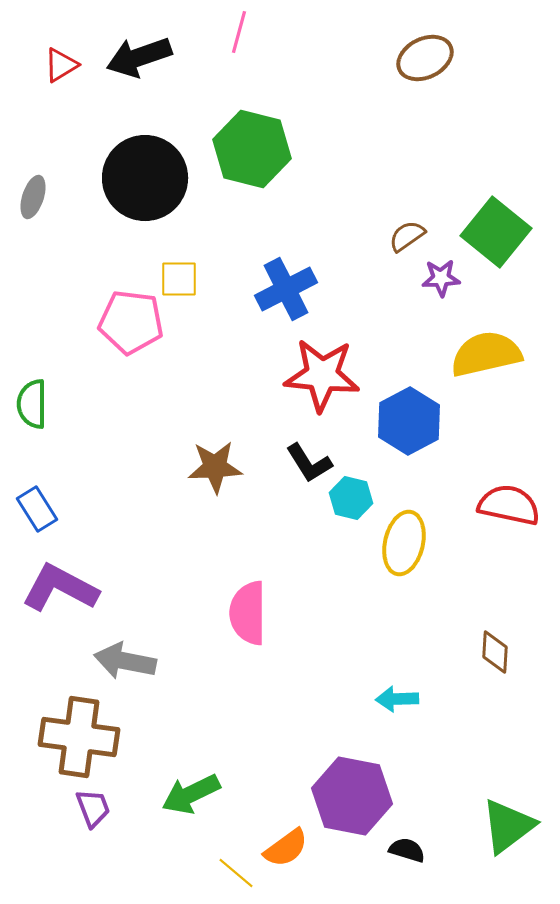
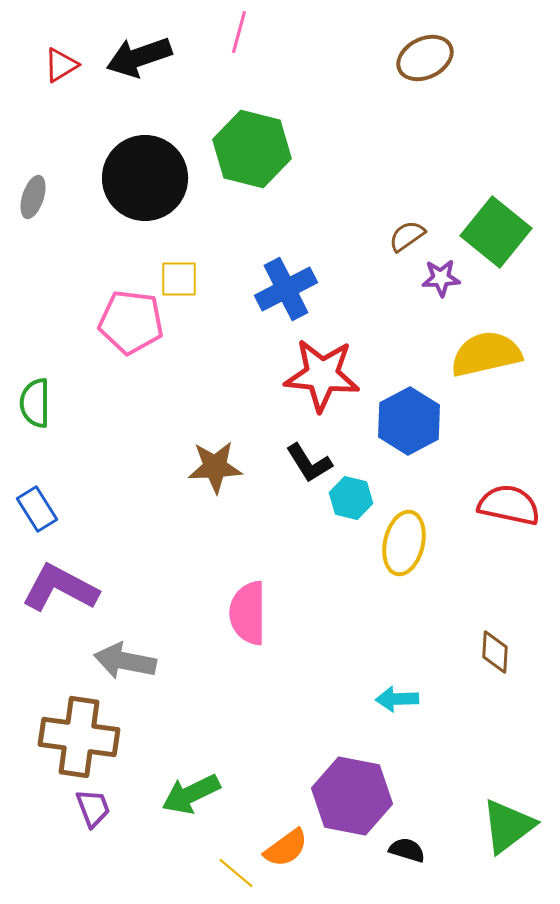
green semicircle: moved 3 px right, 1 px up
